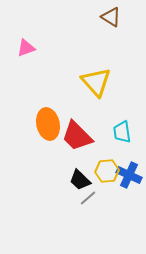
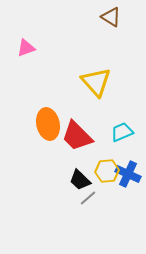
cyan trapezoid: rotated 75 degrees clockwise
blue cross: moved 1 px left, 1 px up
